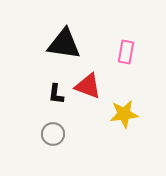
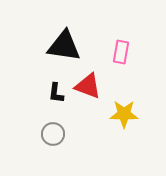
black triangle: moved 2 px down
pink rectangle: moved 5 px left
black L-shape: moved 1 px up
yellow star: rotated 8 degrees clockwise
